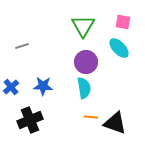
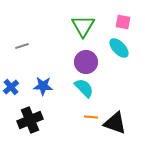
cyan semicircle: rotated 35 degrees counterclockwise
